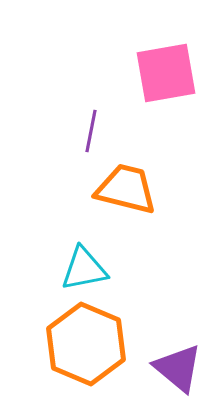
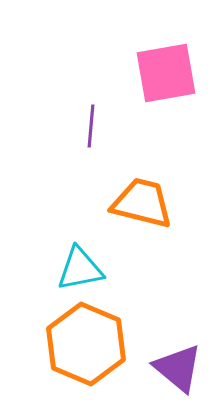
purple line: moved 5 px up; rotated 6 degrees counterclockwise
orange trapezoid: moved 16 px right, 14 px down
cyan triangle: moved 4 px left
